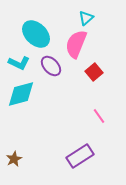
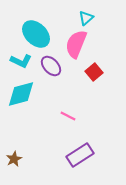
cyan L-shape: moved 2 px right, 2 px up
pink line: moved 31 px left; rotated 28 degrees counterclockwise
purple rectangle: moved 1 px up
